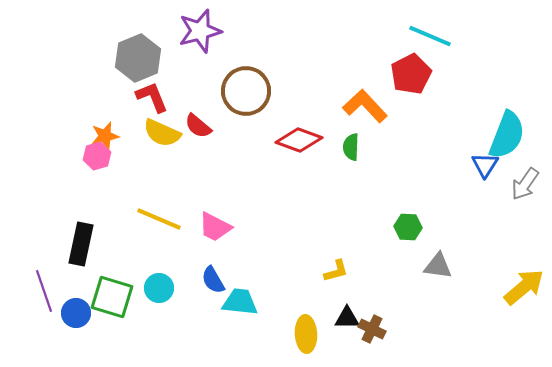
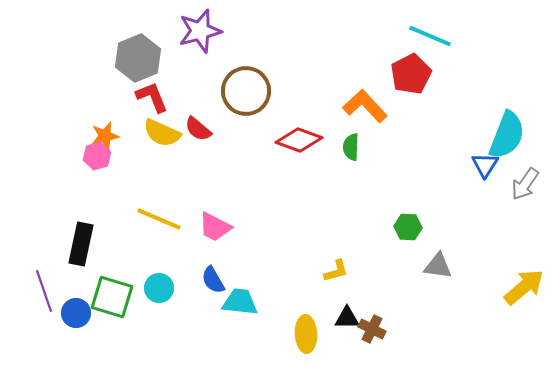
red semicircle: moved 3 px down
